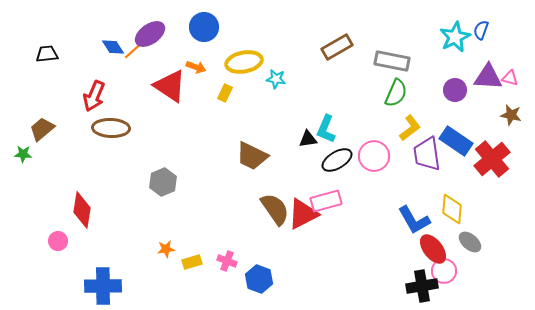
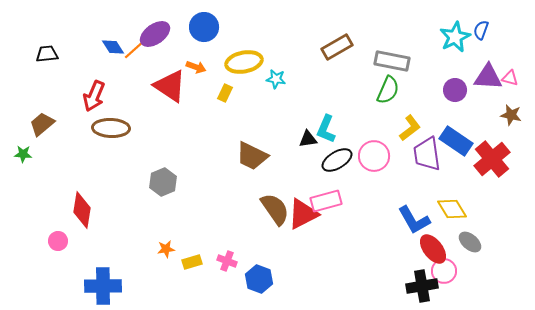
purple ellipse at (150, 34): moved 5 px right
green semicircle at (396, 93): moved 8 px left, 3 px up
brown trapezoid at (42, 129): moved 5 px up
yellow diamond at (452, 209): rotated 36 degrees counterclockwise
